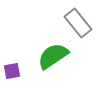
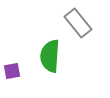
green semicircle: moved 3 px left; rotated 52 degrees counterclockwise
